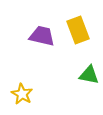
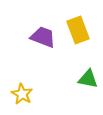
purple trapezoid: moved 1 px right, 1 px down; rotated 8 degrees clockwise
green triangle: moved 1 px left, 4 px down
